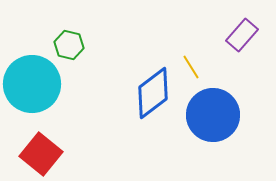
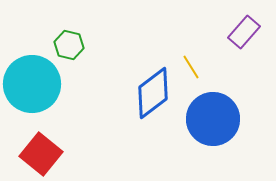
purple rectangle: moved 2 px right, 3 px up
blue circle: moved 4 px down
